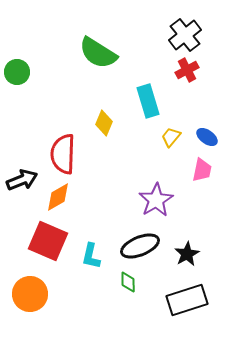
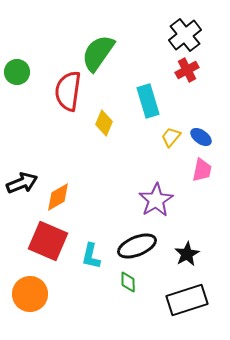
green semicircle: rotated 93 degrees clockwise
blue ellipse: moved 6 px left
red semicircle: moved 5 px right, 63 px up; rotated 6 degrees clockwise
black arrow: moved 3 px down
black ellipse: moved 3 px left
